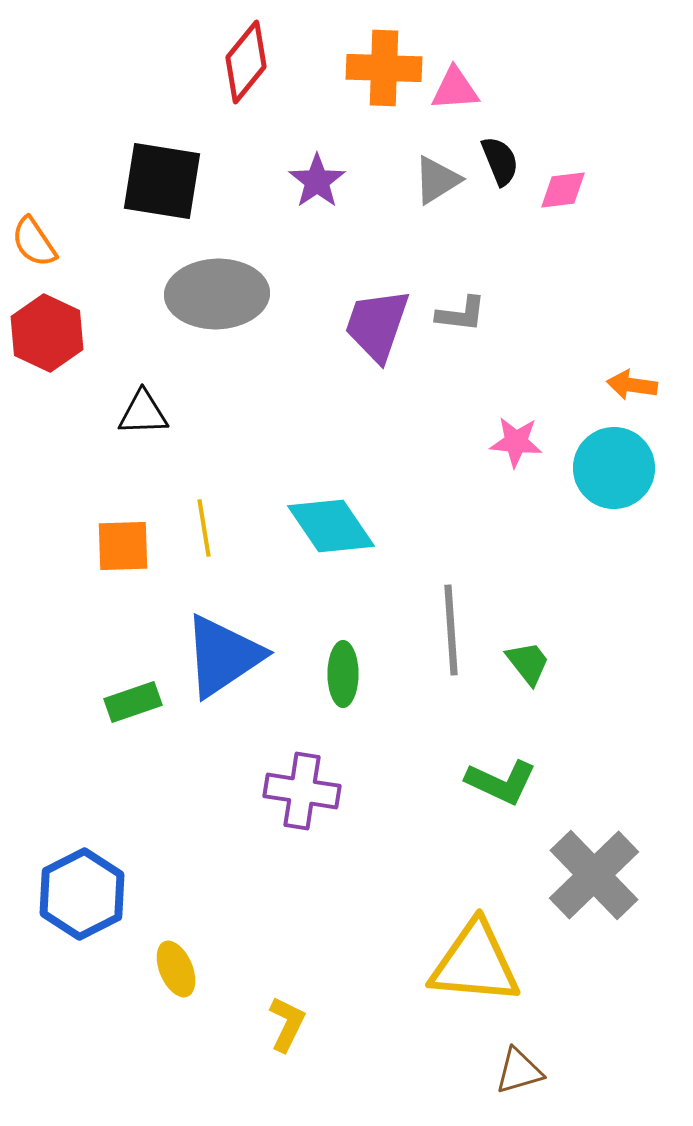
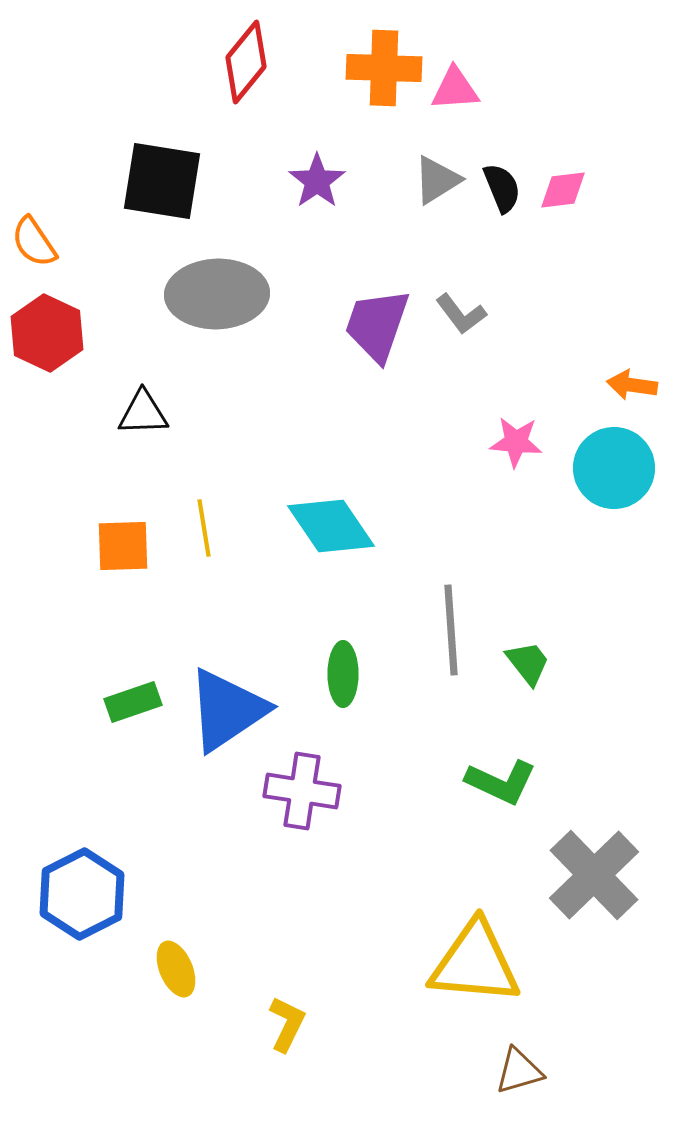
black semicircle: moved 2 px right, 27 px down
gray L-shape: rotated 46 degrees clockwise
blue triangle: moved 4 px right, 54 px down
